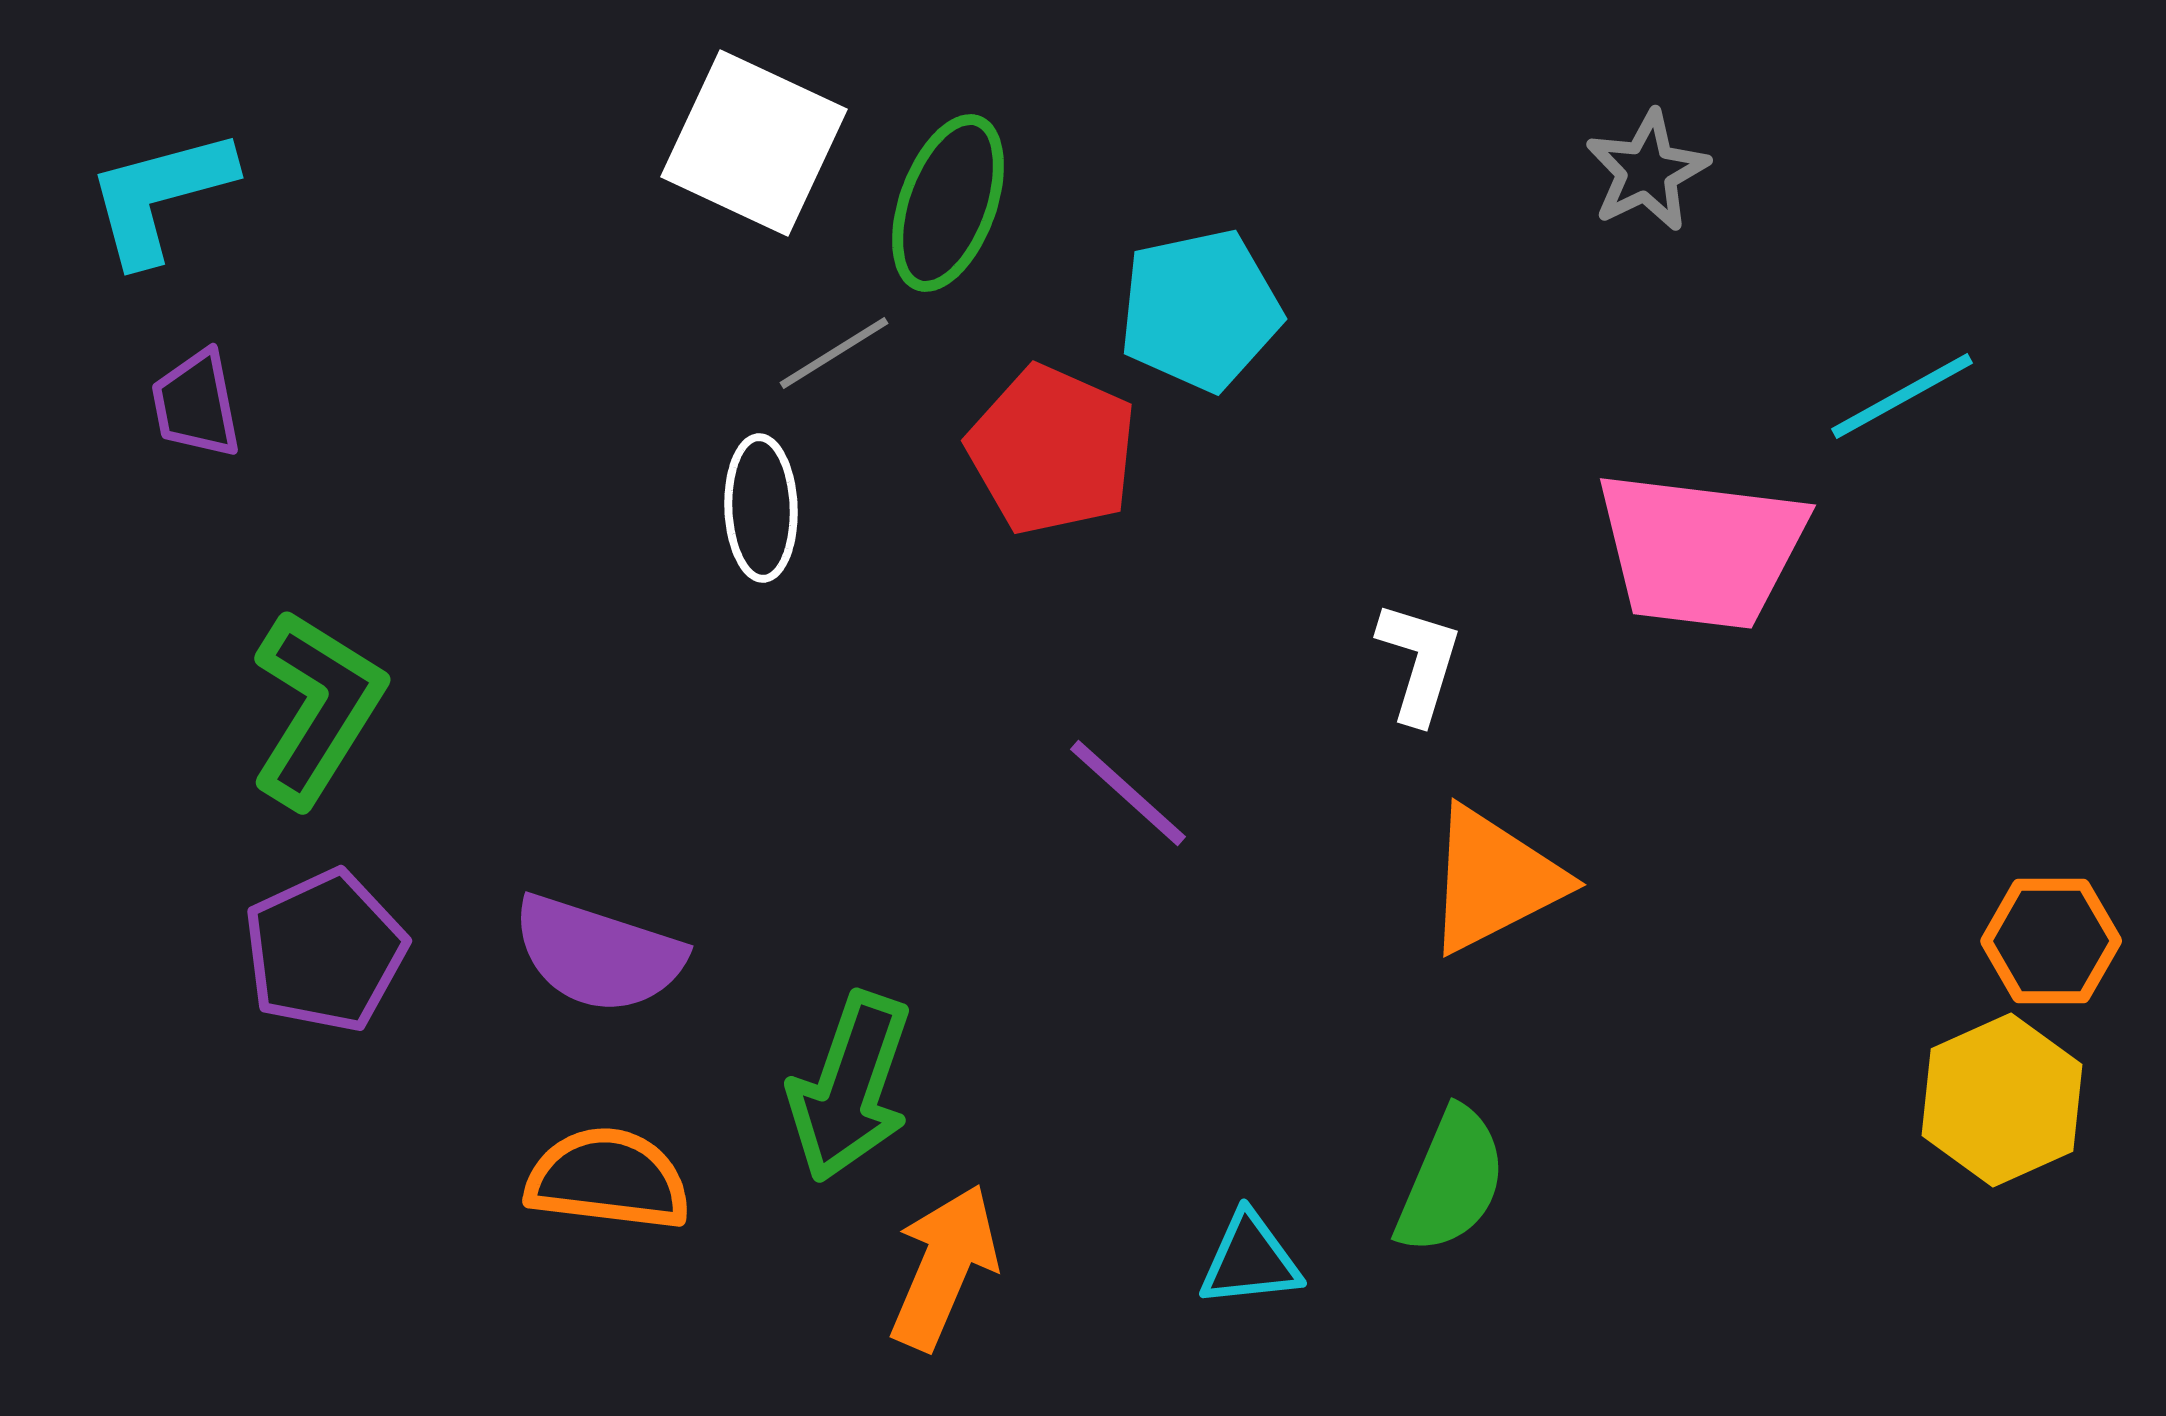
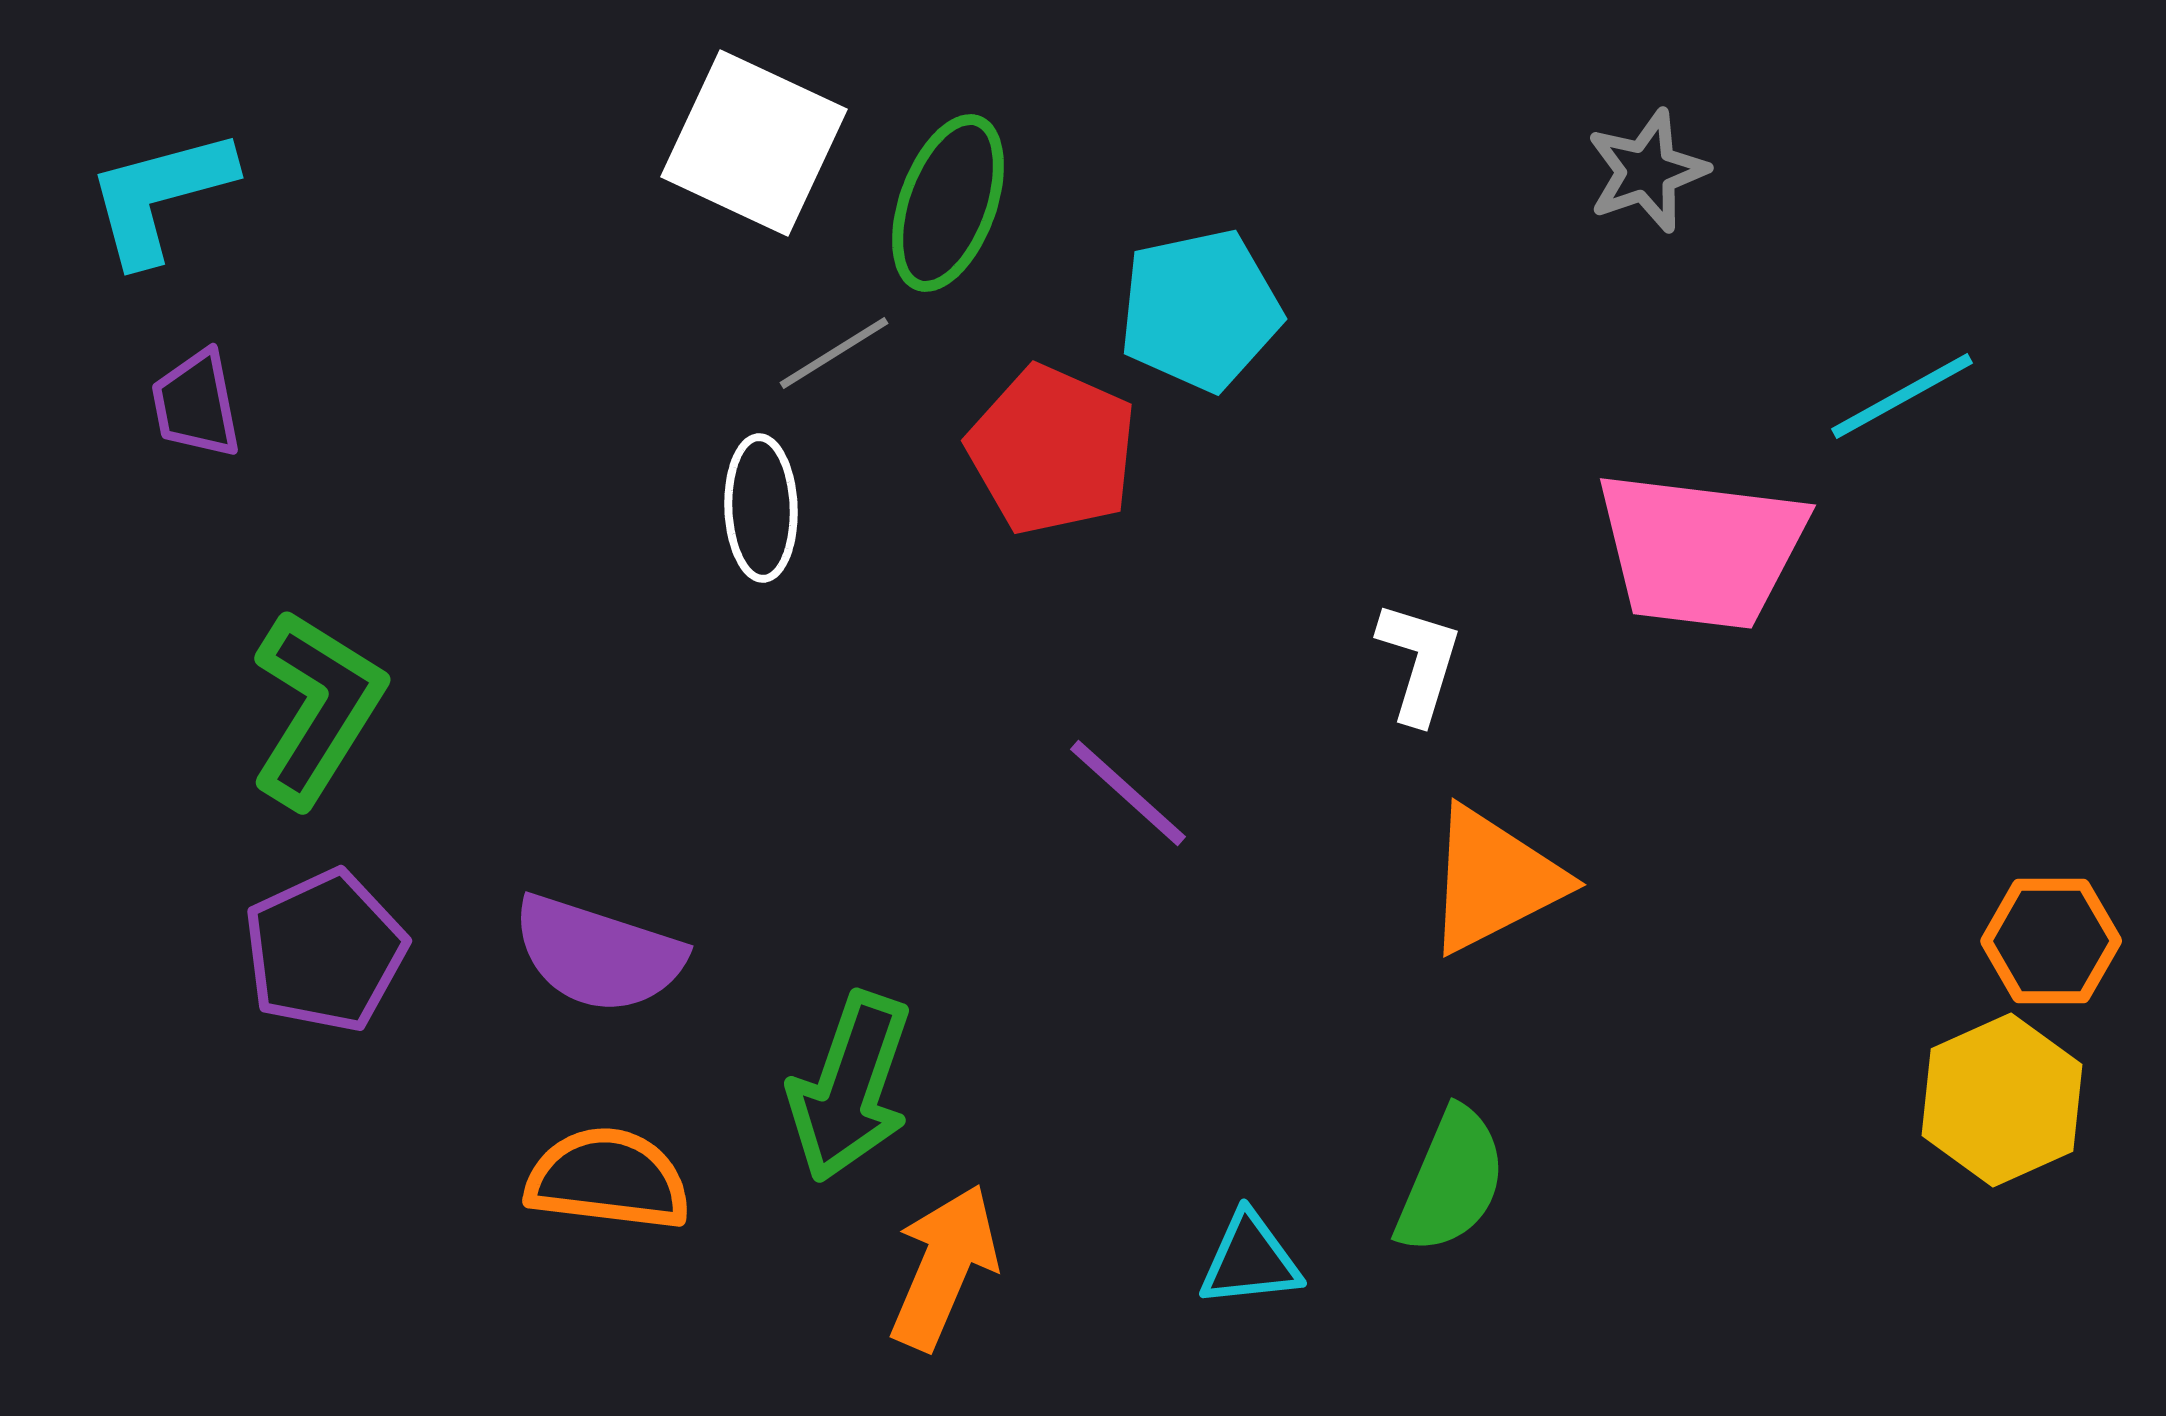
gray star: rotated 7 degrees clockwise
